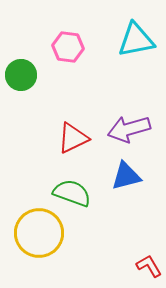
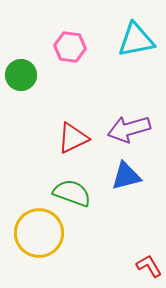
pink hexagon: moved 2 px right
